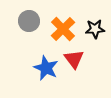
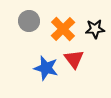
blue star: rotated 10 degrees counterclockwise
